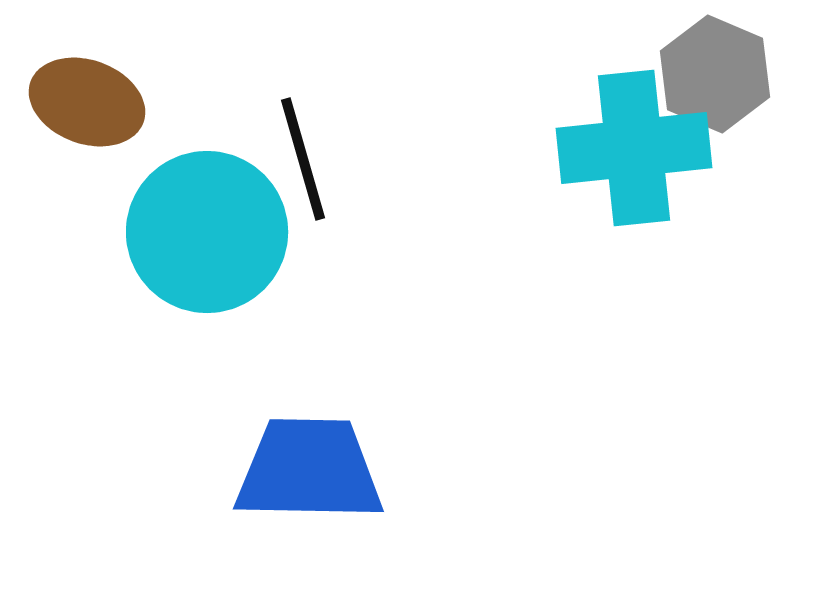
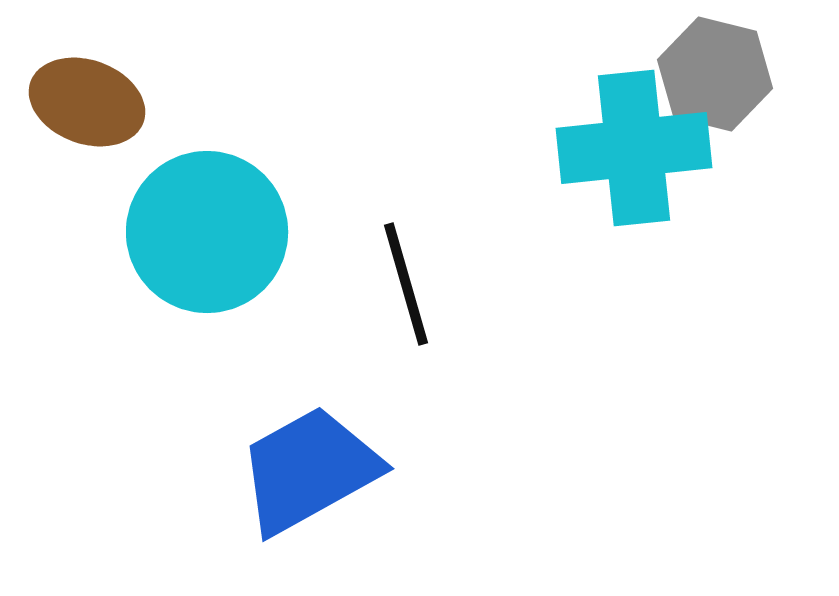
gray hexagon: rotated 9 degrees counterclockwise
black line: moved 103 px right, 125 px down
blue trapezoid: rotated 30 degrees counterclockwise
